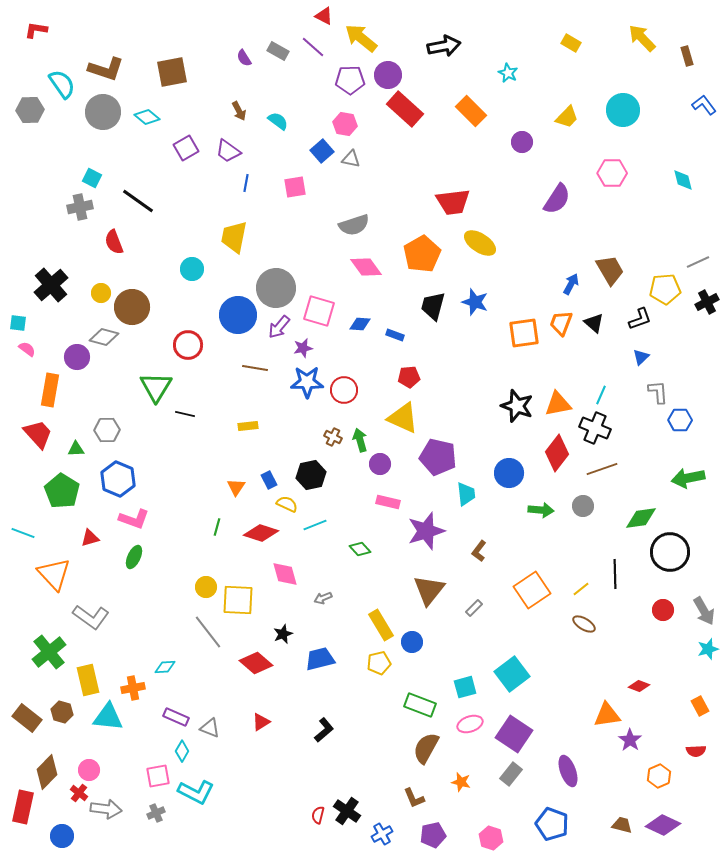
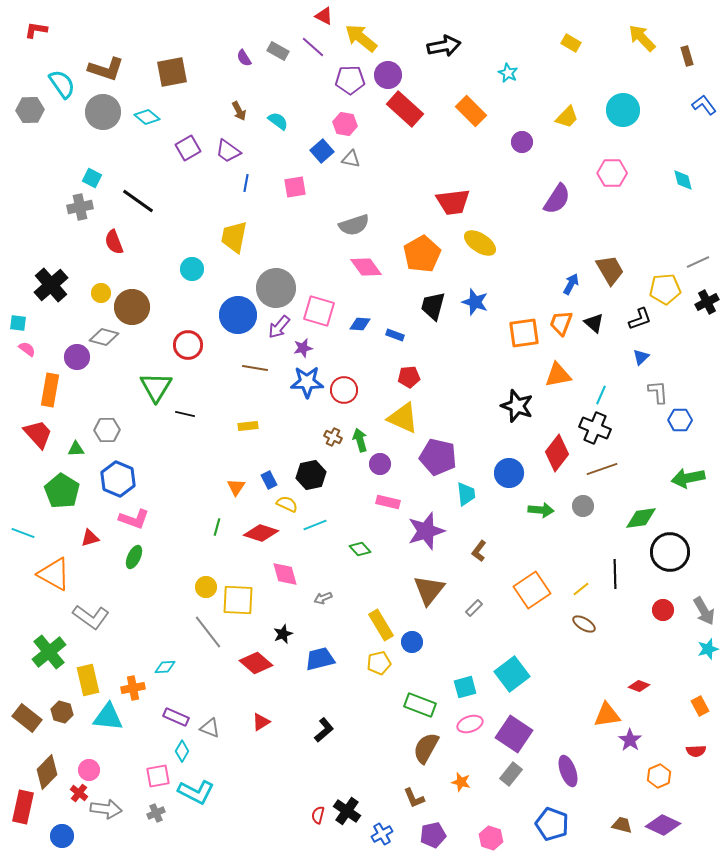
purple square at (186, 148): moved 2 px right
orange triangle at (558, 404): moved 29 px up
orange triangle at (54, 574): rotated 18 degrees counterclockwise
